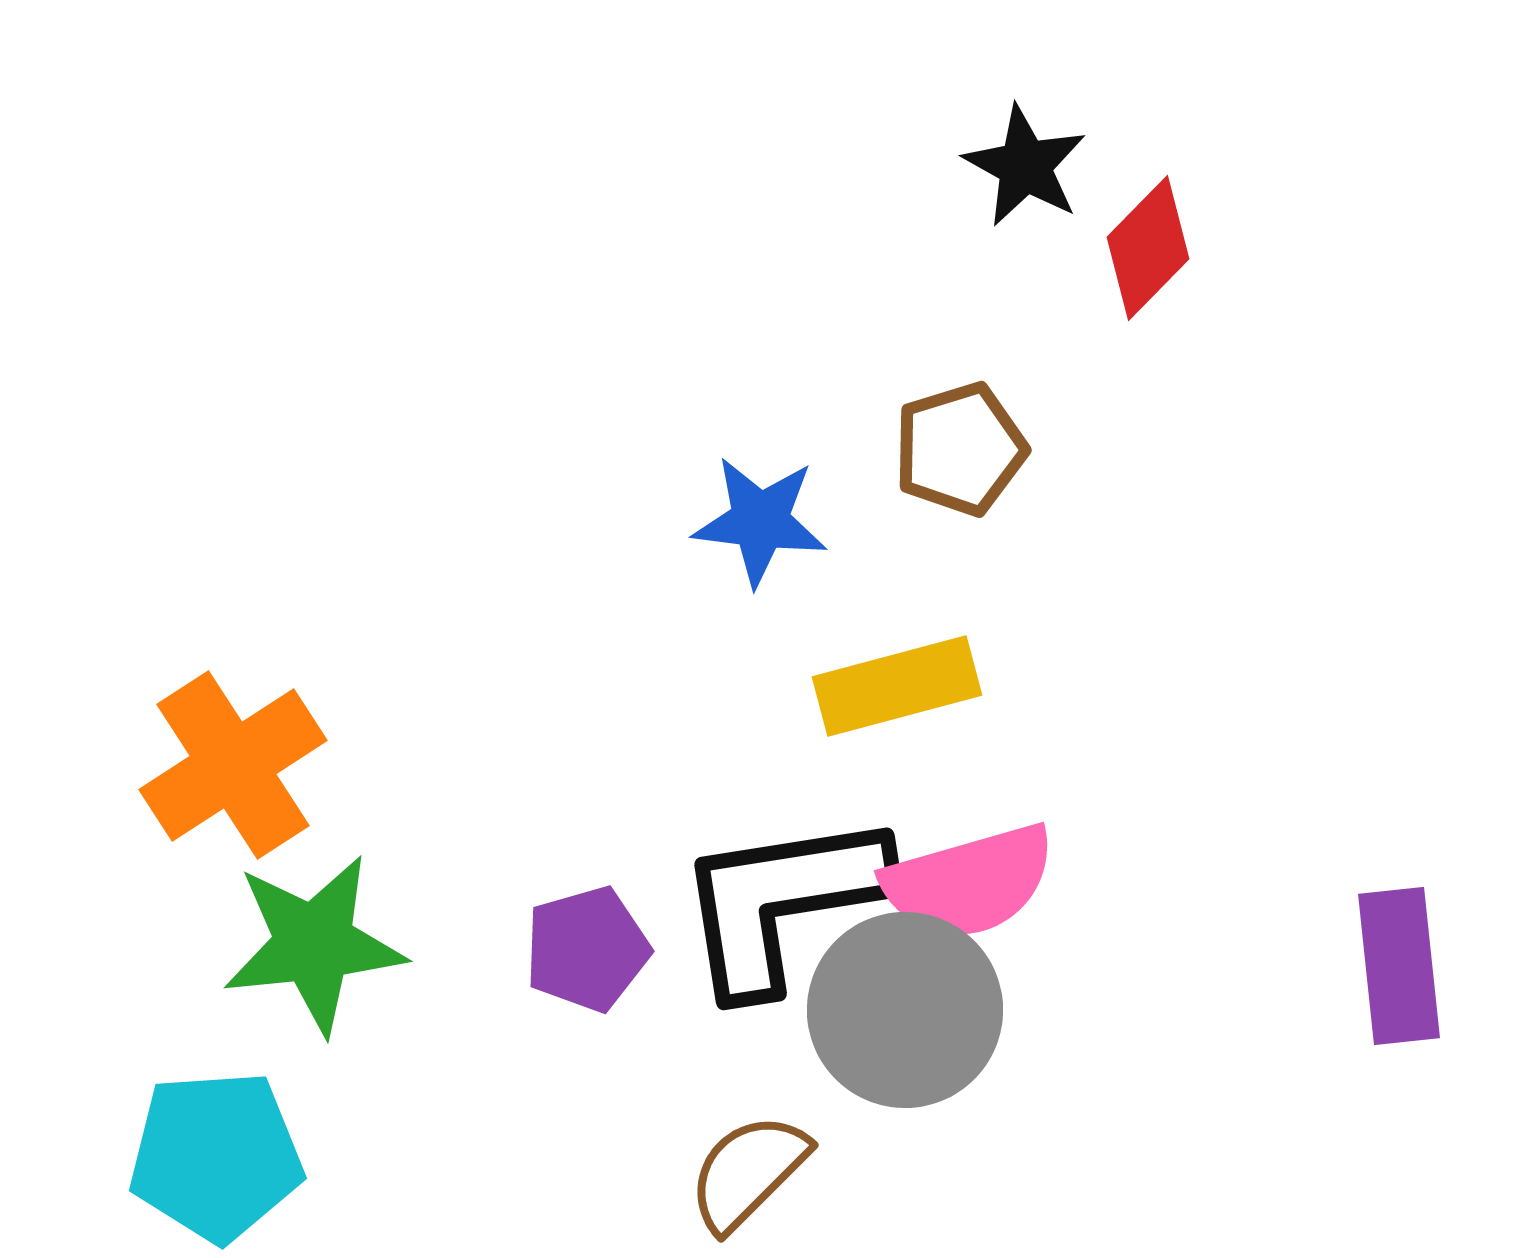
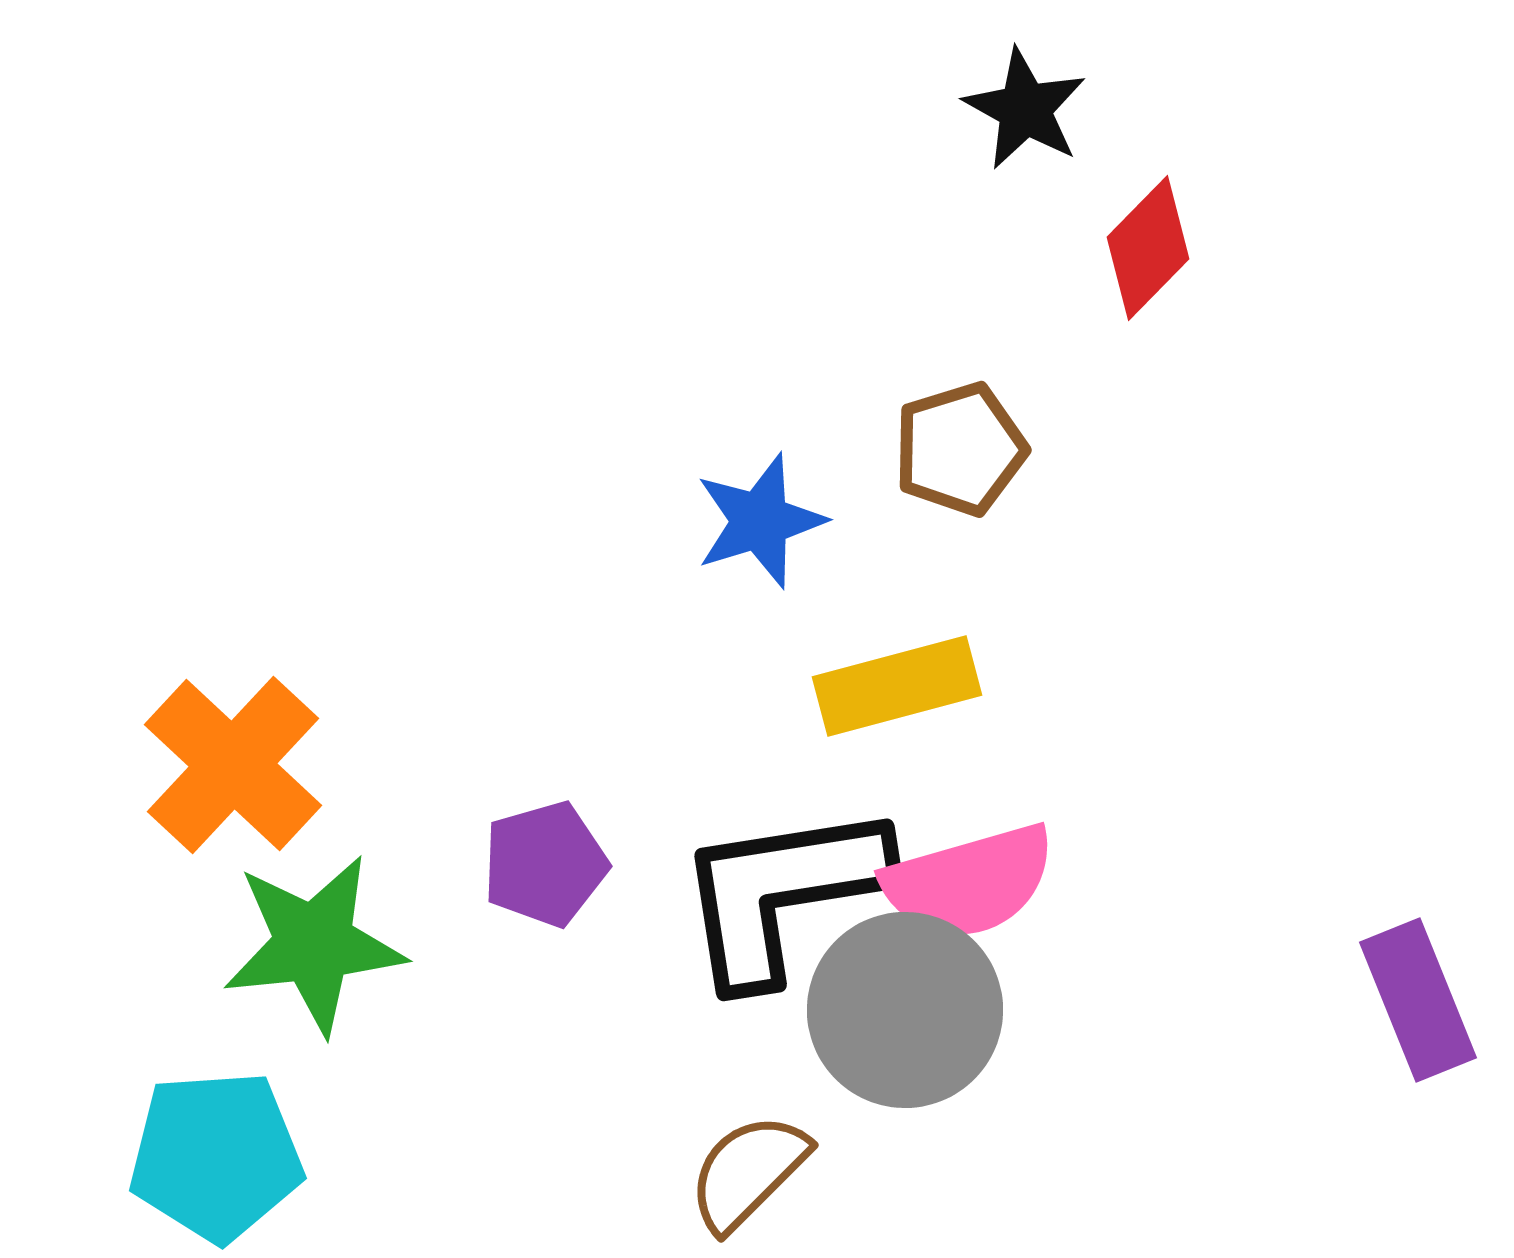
black star: moved 57 px up
blue star: rotated 24 degrees counterclockwise
orange cross: rotated 14 degrees counterclockwise
black L-shape: moved 9 px up
purple pentagon: moved 42 px left, 85 px up
purple rectangle: moved 19 px right, 34 px down; rotated 16 degrees counterclockwise
